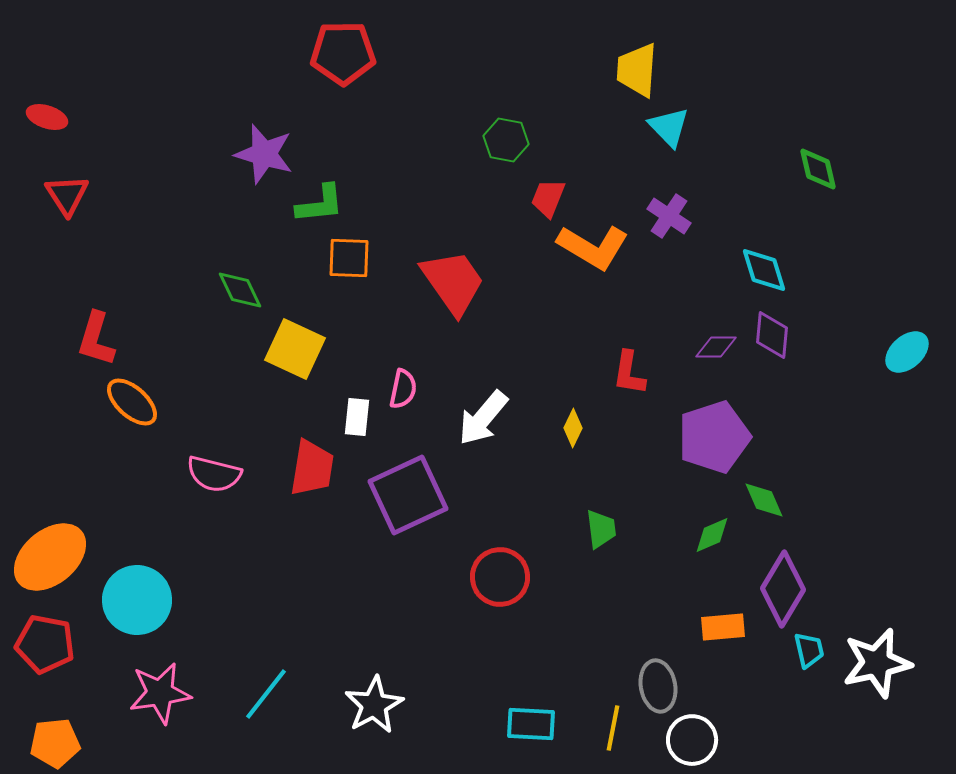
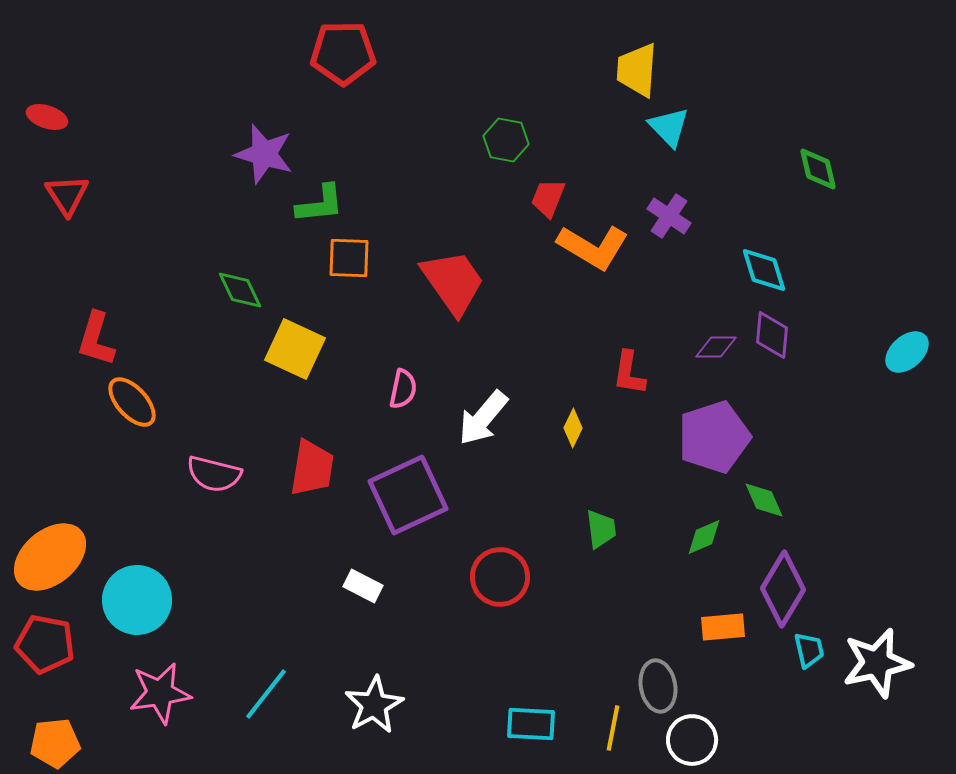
orange ellipse at (132, 402): rotated 6 degrees clockwise
white rectangle at (357, 417): moved 6 px right, 169 px down; rotated 69 degrees counterclockwise
green diamond at (712, 535): moved 8 px left, 2 px down
